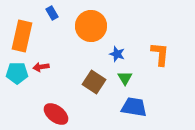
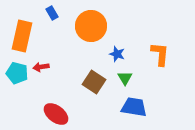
cyan pentagon: rotated 15 degrees clockwise
